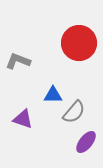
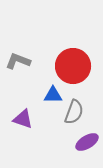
red circle: moved 6 px left, 23 px down
gray semicircle: rotated 20 degrees counterclockwise
purple ellipse: moved 1 px right; rotated 20 degrees clockwise
